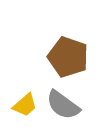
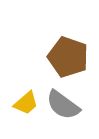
yellow trapezoid: moved 1 px right, 2 px up
